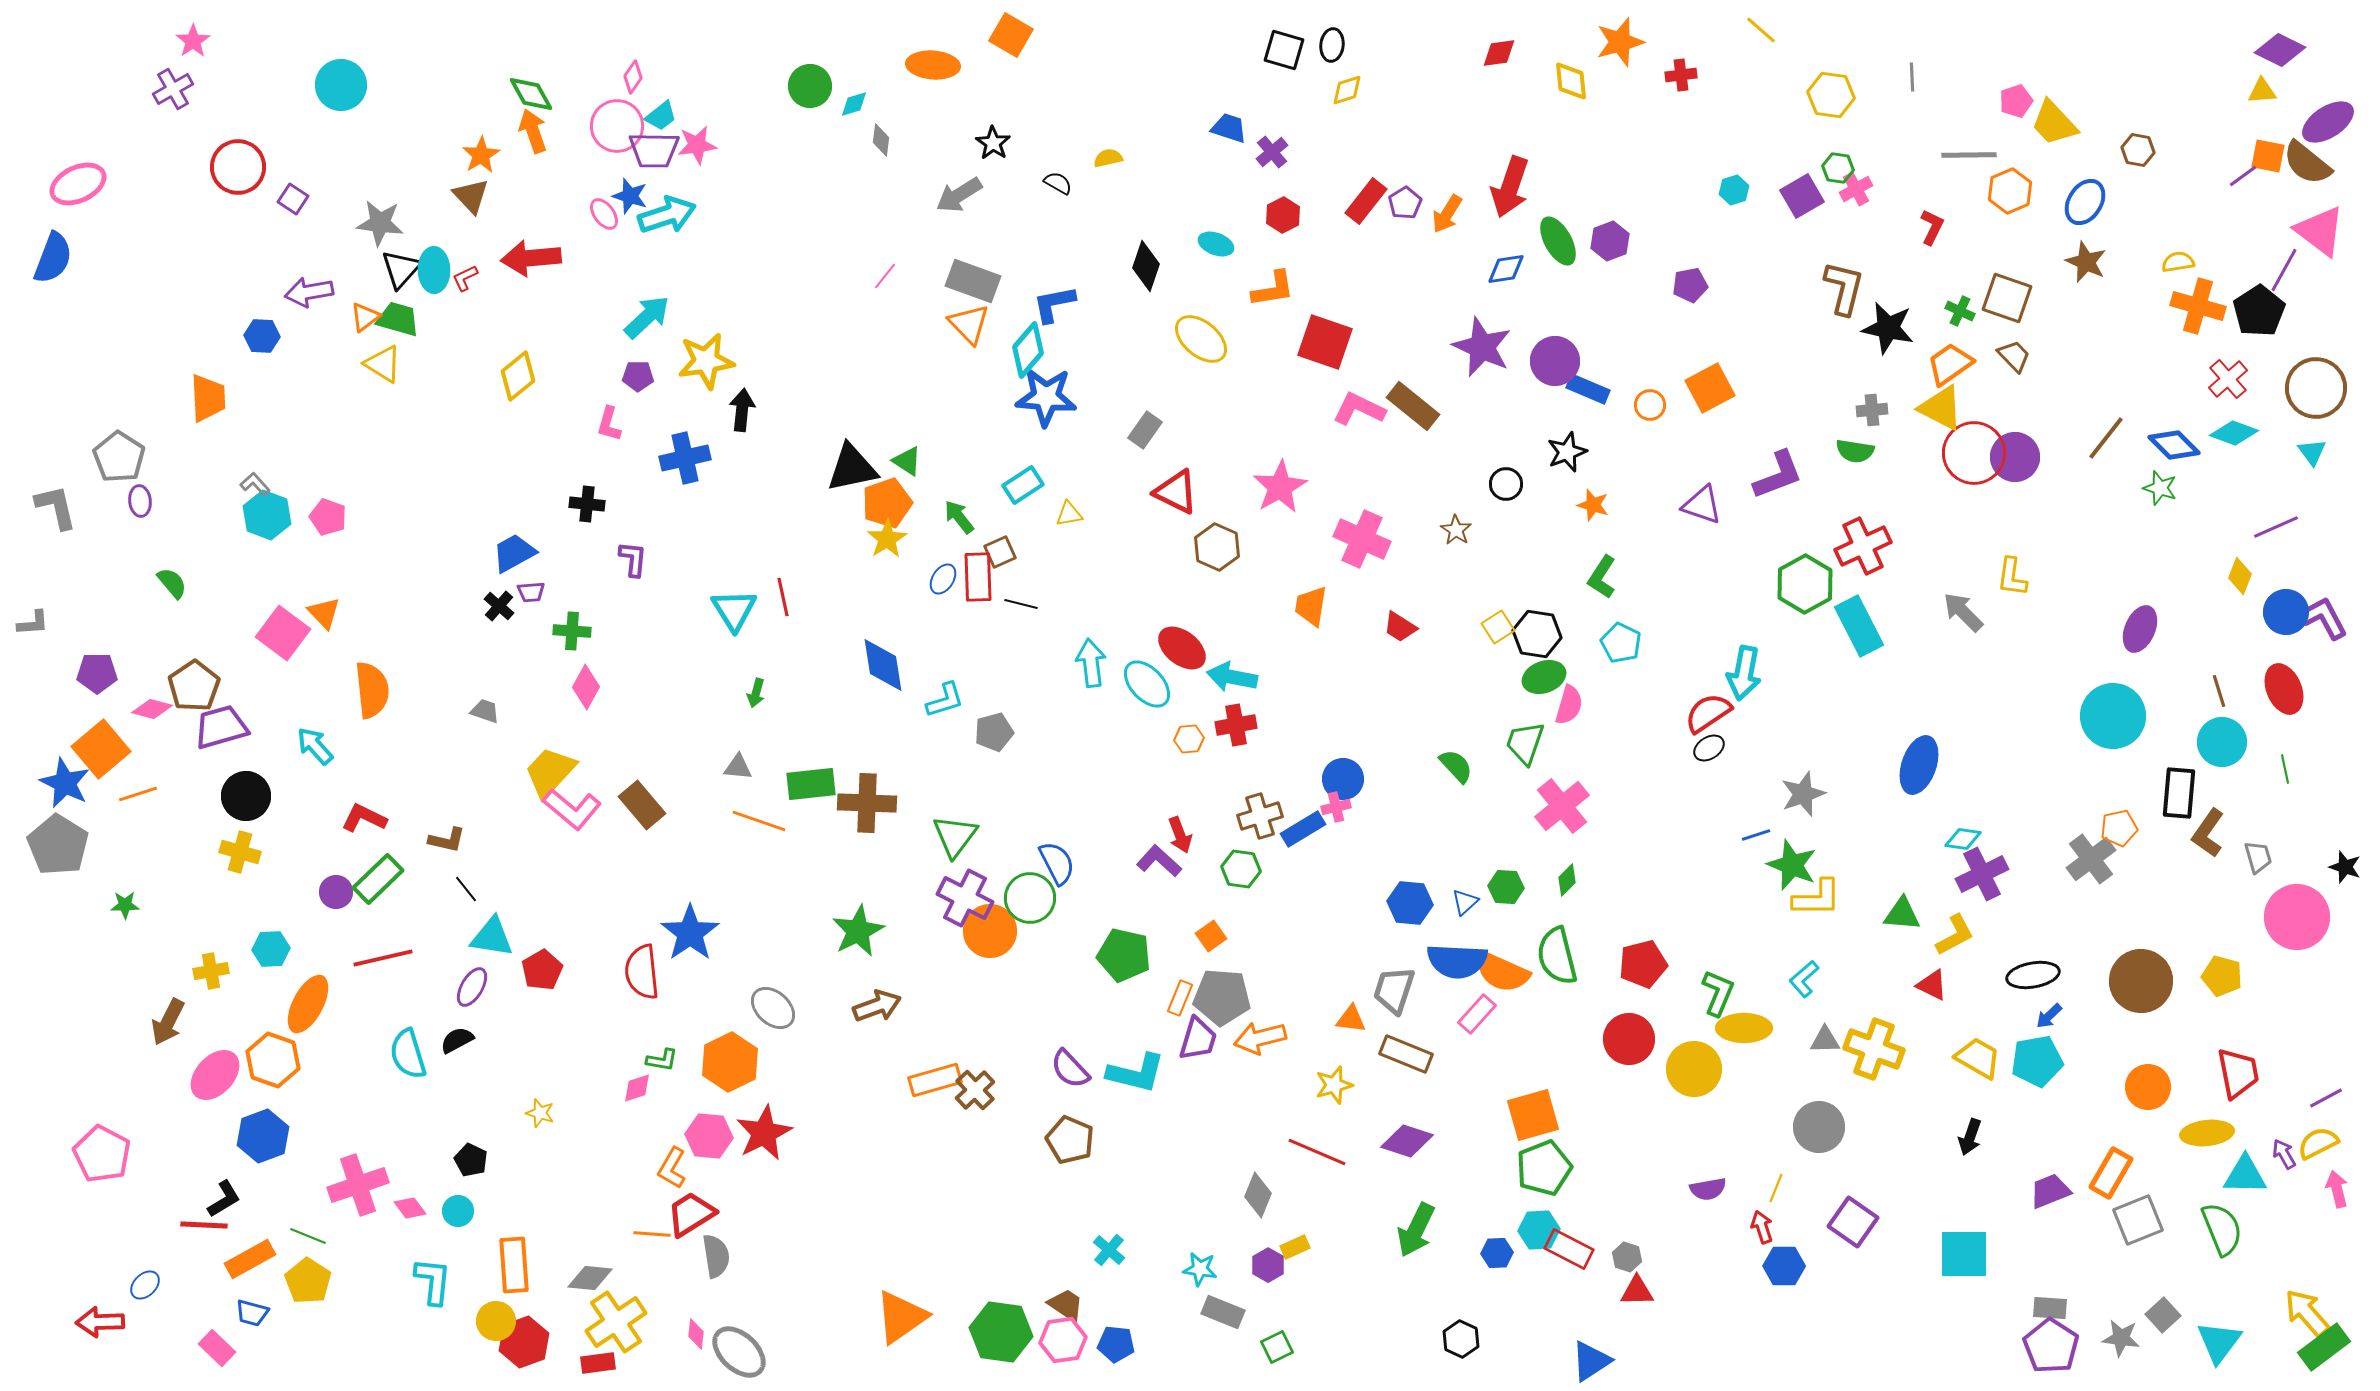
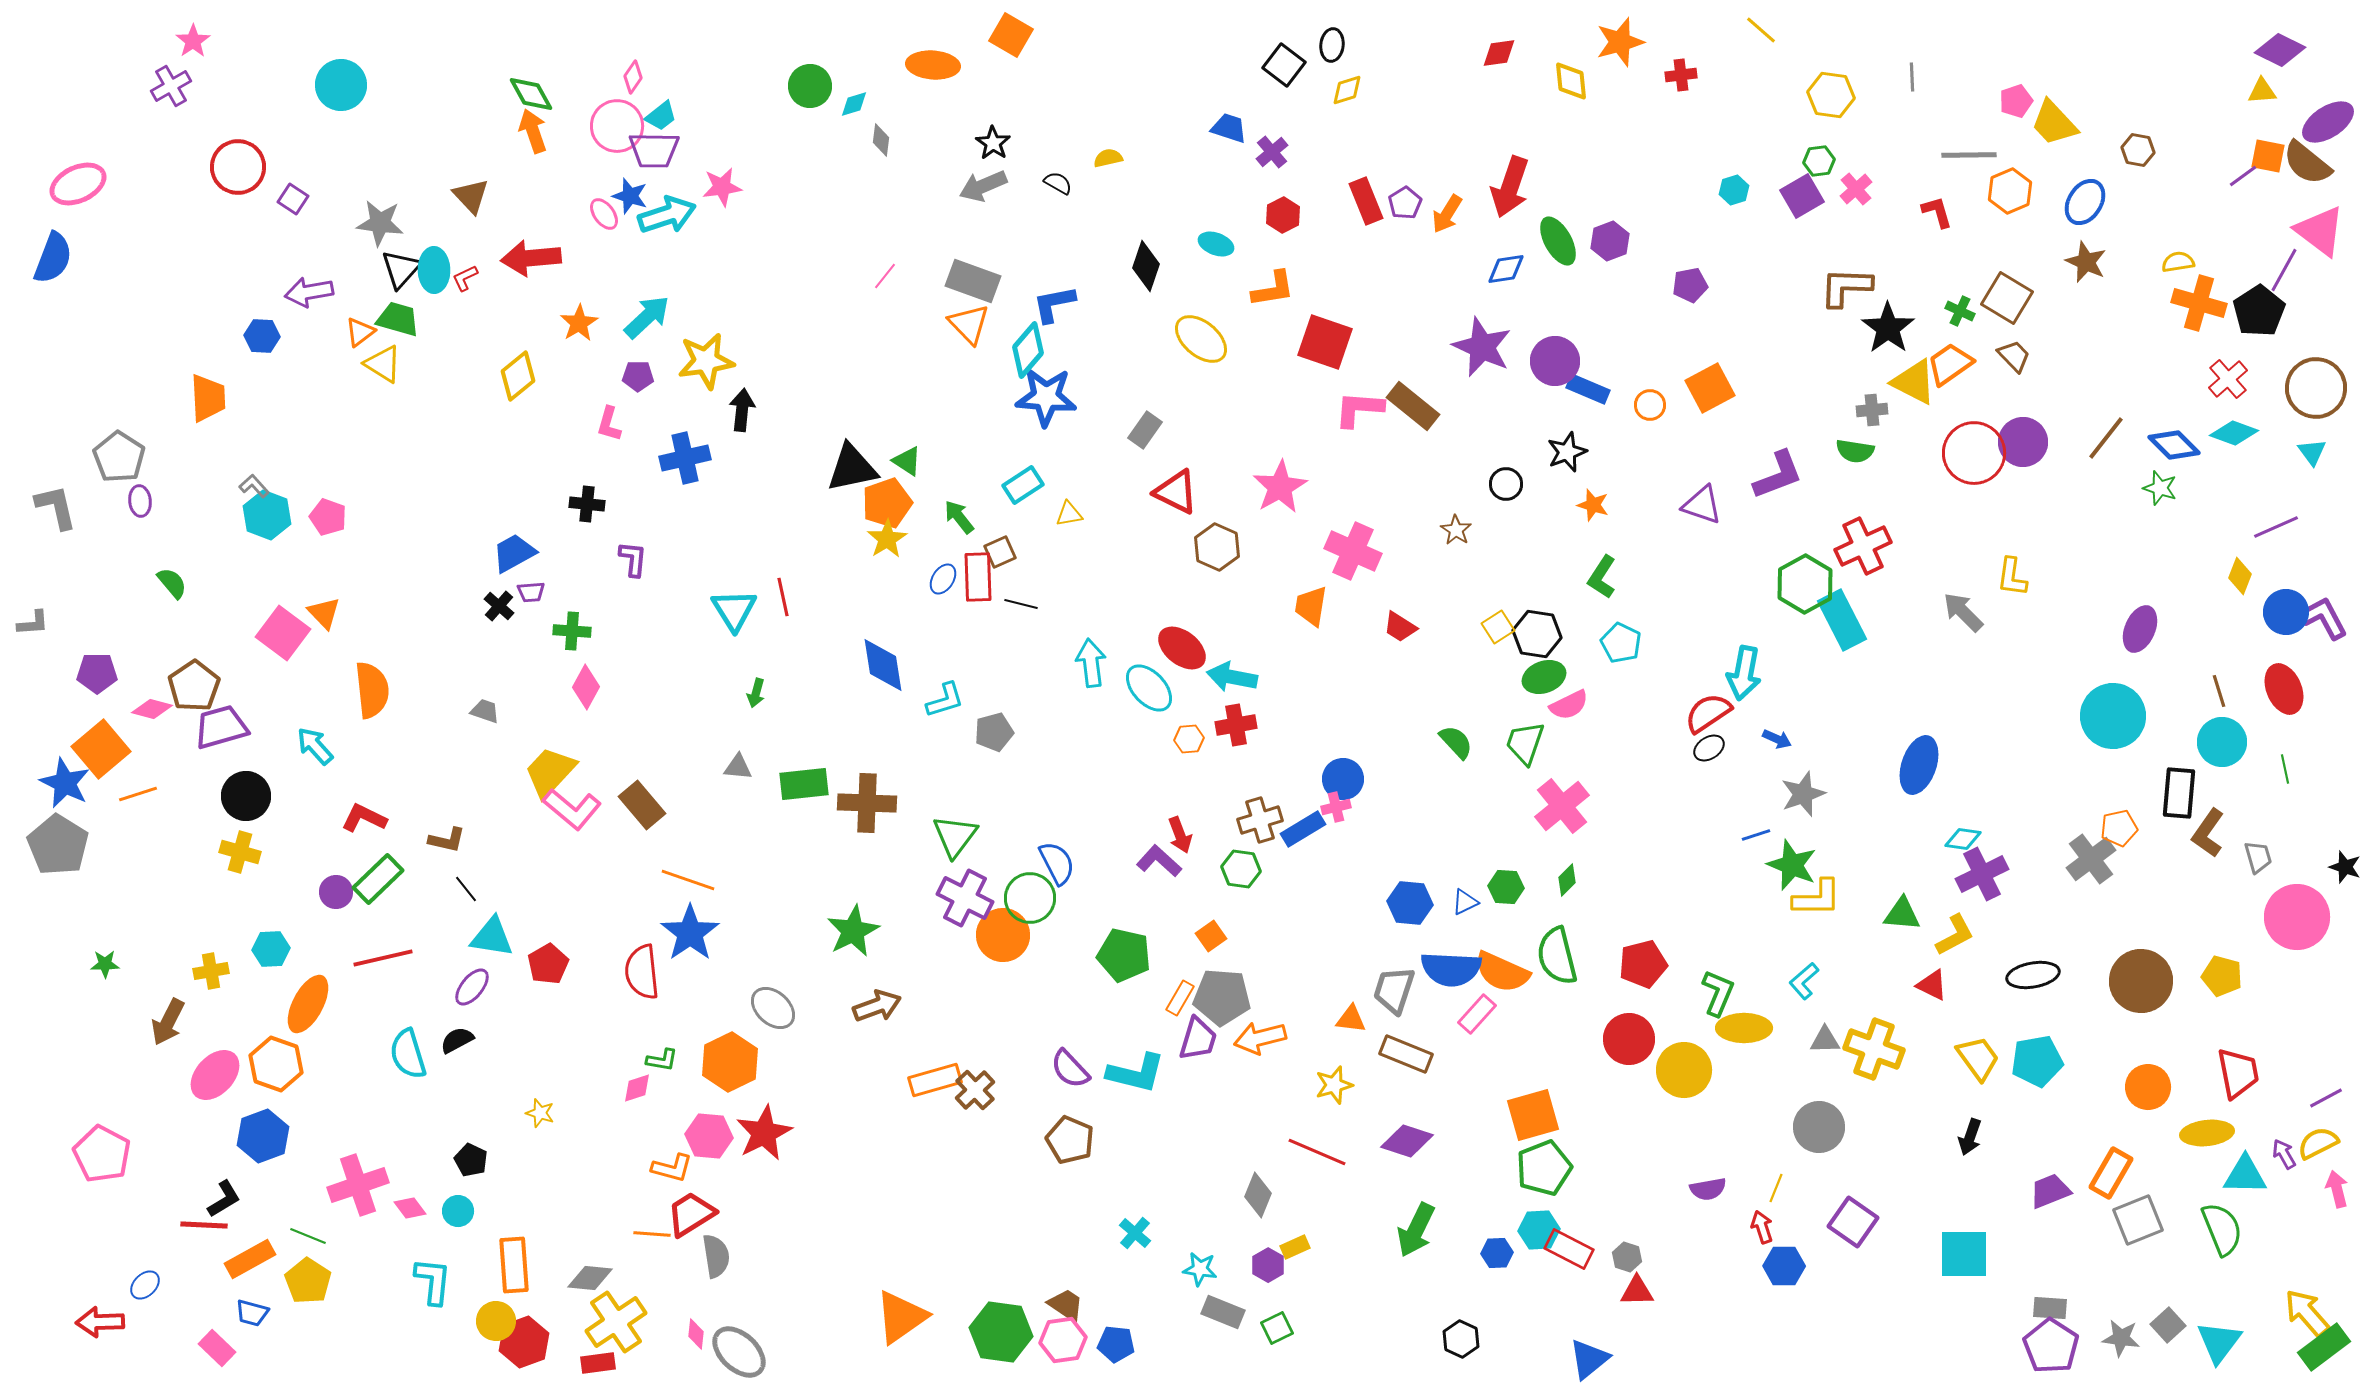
black square at (1284, 50): moved 15 px down; rotated 21 degrees clockwise
purple cross at (173, 89): moved 2 px left, 3 px up
pink star at (697, 145): moved 25 px right, 42 px down
orange star at (481, 155): moved 98 px right, 168 px down
green hexagon at (1838, 168): moved 19 px left, 7 px up; rotated 16 degrees counterclockwise
pink cross at (1856, 189): rotated 12 degrees counterclockwise
gray arrow at (959, 195): moved 24 px right, 9 px up; rotated 9 degrees clockwise
red rectangle at (1366, 201): rotated 60 degrees counterclockwise
red L-shape at (1932, 227): moved 5 px right, 15 px up; rotated 42 degrees counterclockwise
brown L-shape at (1844, 288): moved 2 px right, 1 px up; rotated 102 degrees counterclockwise
brown square at (2007, 298): rotated 12 degrees clockwise
orange cross at (2198, 306): moved 1 px right, 3 px up
orange triangle at (365, 317): moved 5 px left, 15 px down
black star at (1888, 328): rotated 24 degrees clockwise
yellow triangle at (1941, 408): moved 27 px left, 26 px up
pink L-shape at (1359, 409): rotated 22 degrees counterclockwise
purple circle at (2015, 457): moved 8 px right, 15 px up
gray L-shape at (255, 484): moved 1 px left, 2 px down
pink cross at (1362, 539): moved 9 px left, 12 px down
cyan rectangle at (1859, 626): moved 17 px left, 6 px up
cyan ellipse at (1147, 684): moved 2 px right, 4 px down
pink semicircle at (1569, 705): rotated 48 degrees clockwise
green semicircle at (1456, 766): moved 24 px up
green rectangle at (811, 784): moved 7 px left
brown cross at (1260, 816): moved 4 px down
orange line at (759, 821): moved 71 px left, 59 px down
blue triangle at (1465, 902): rotated 16 degrees clockwise
green star at (125, 905): moved 20 px left, 59 px down
green star at (858, 931): moved 5 px left
orange circle at (990, 931): moved 13 px right, 4 px down
blue semicircle at (1457, 961): moved 6 px left, 8 px down
red pentagon at (542, 970): moved 6 px right, 6 px up
cyan L-shape at (1804, 979): moved 2 px down
purple ellipse at (472, 987): rotated 9 degrees clockwise
orange rectangle at (1180, 998): rotated 8 degrees clockwise
blue arrow at (2049, 1016): moved 272 px left, 277 px up; rotated 112 degrees counterclockwise
yellow trapezoid at (1978, 1058): rotated 24 degrees clockwise
orange hexagon at (273, 1060): moved 3 px right, 4 px down
yellow circle at (1694, 1069): moved 10 px left, 1 px down
orange L-shape at (672, 1168): rotated 105 degrees counterclockwise
cyan cross at (1109, 1250): moved 26 px right, 17 px up
gray square at (2163, 1315): moved 5 px right, 10 px down
green square at (1277, 1347): moved 19 px up
blue triangle at (1591, 1361): moved 2 px left, 2 px up; rotated 6 degrees counterclockwise
